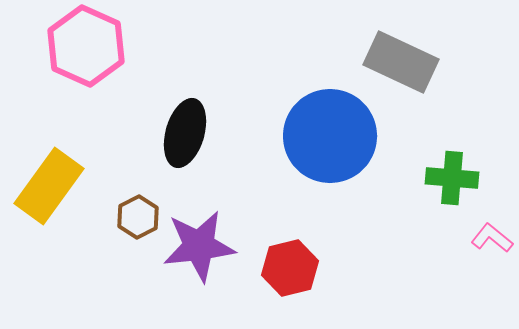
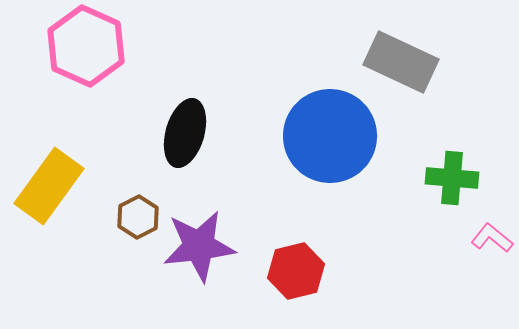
red hexagon: moved 6 px right, 3 px down
